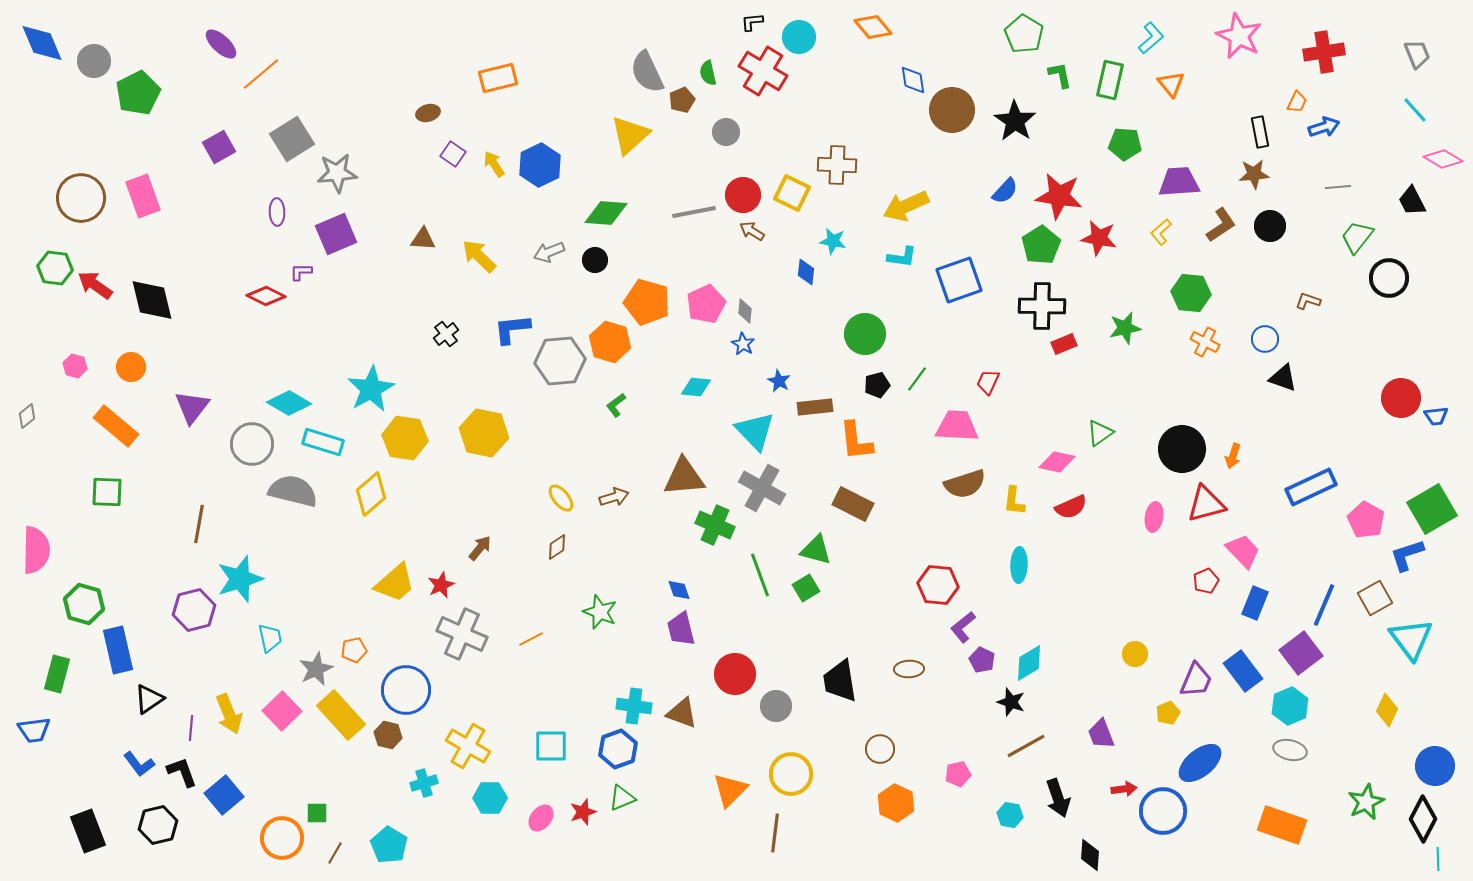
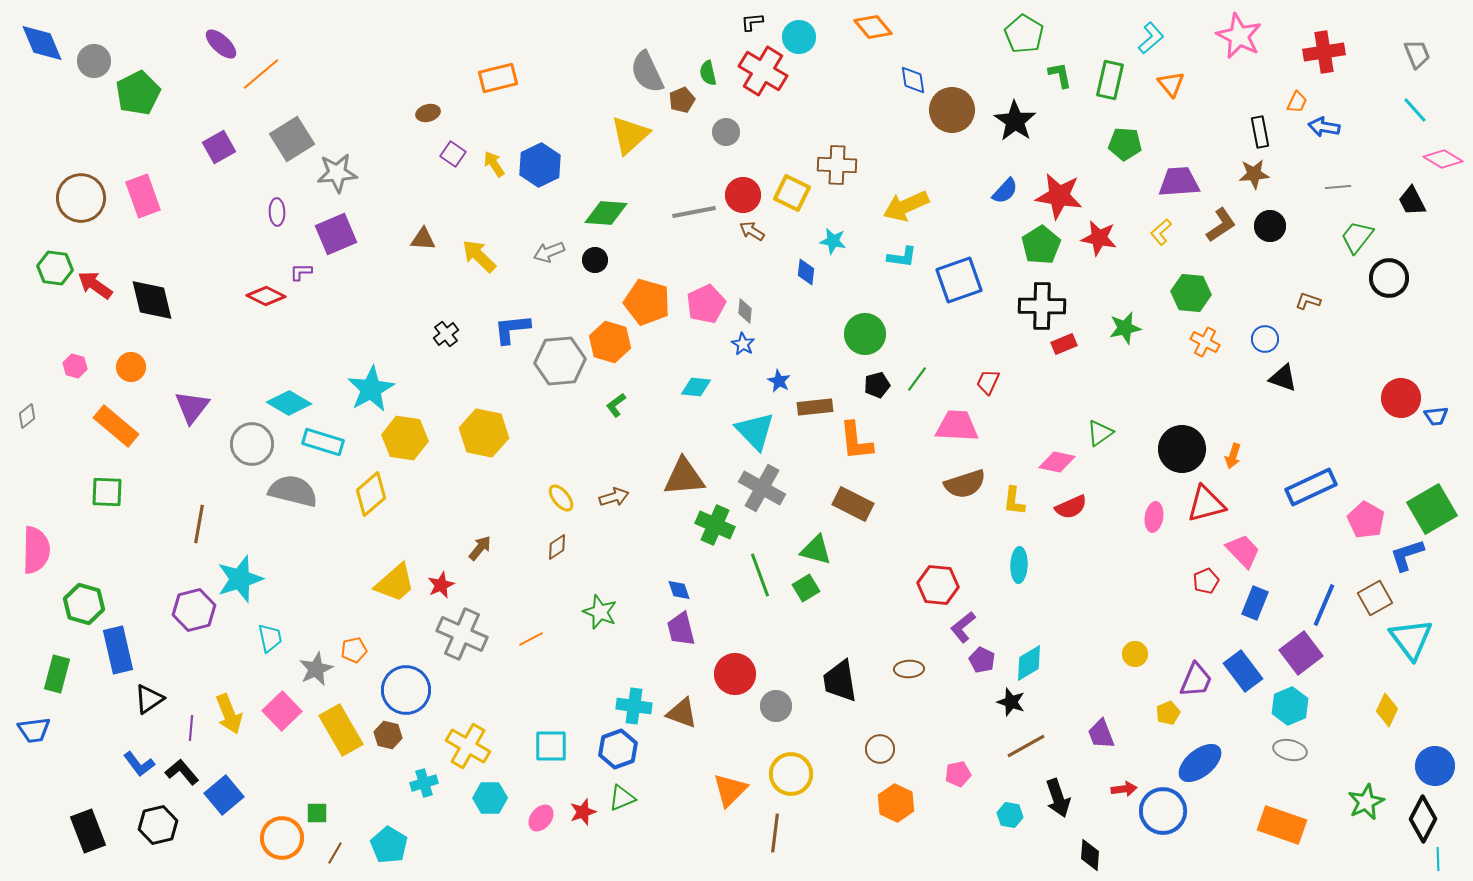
blue arrow at (1324, 127): rotated 152 degrees counterclockwise
yellow rectangle at (341, 715): moved 15 px down; rotated 12 degrees clockwise
black L-shape at (182, 772): rotated 20 degrees counterclockwise
